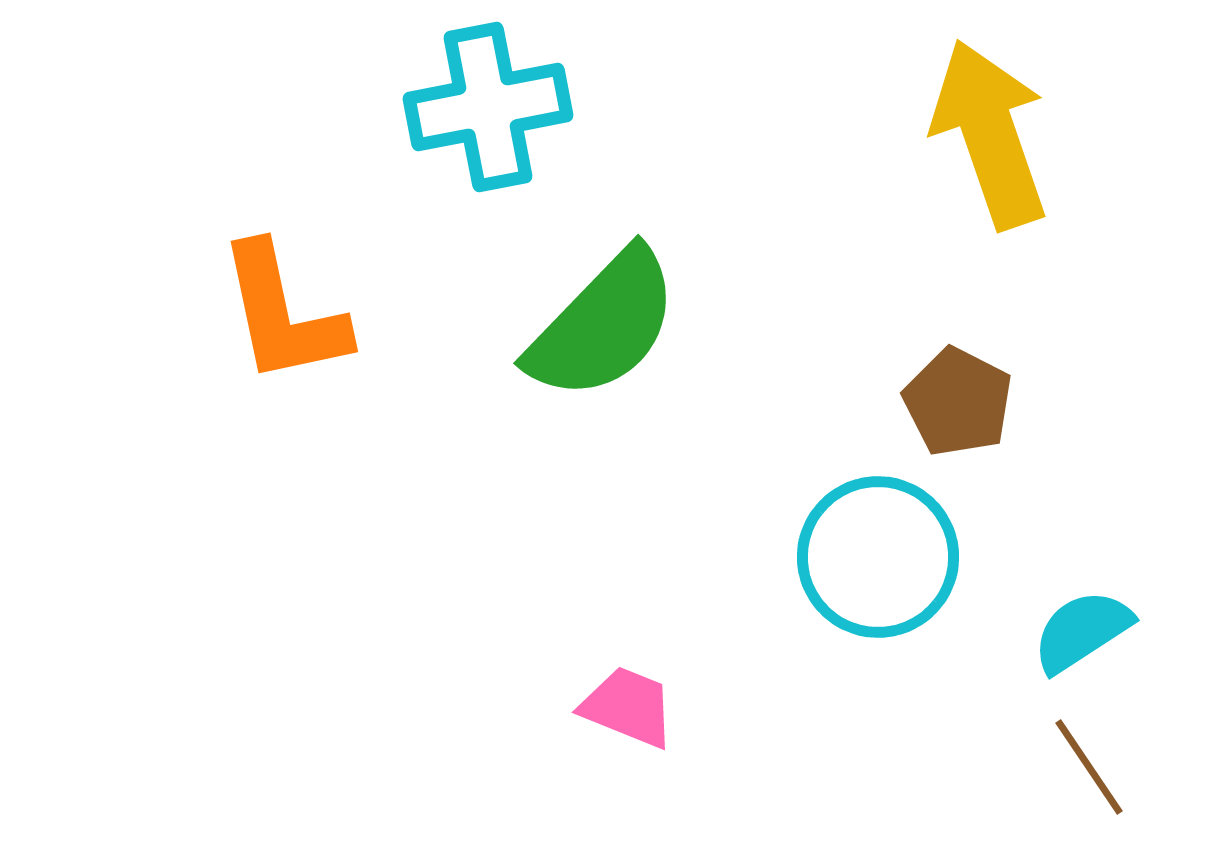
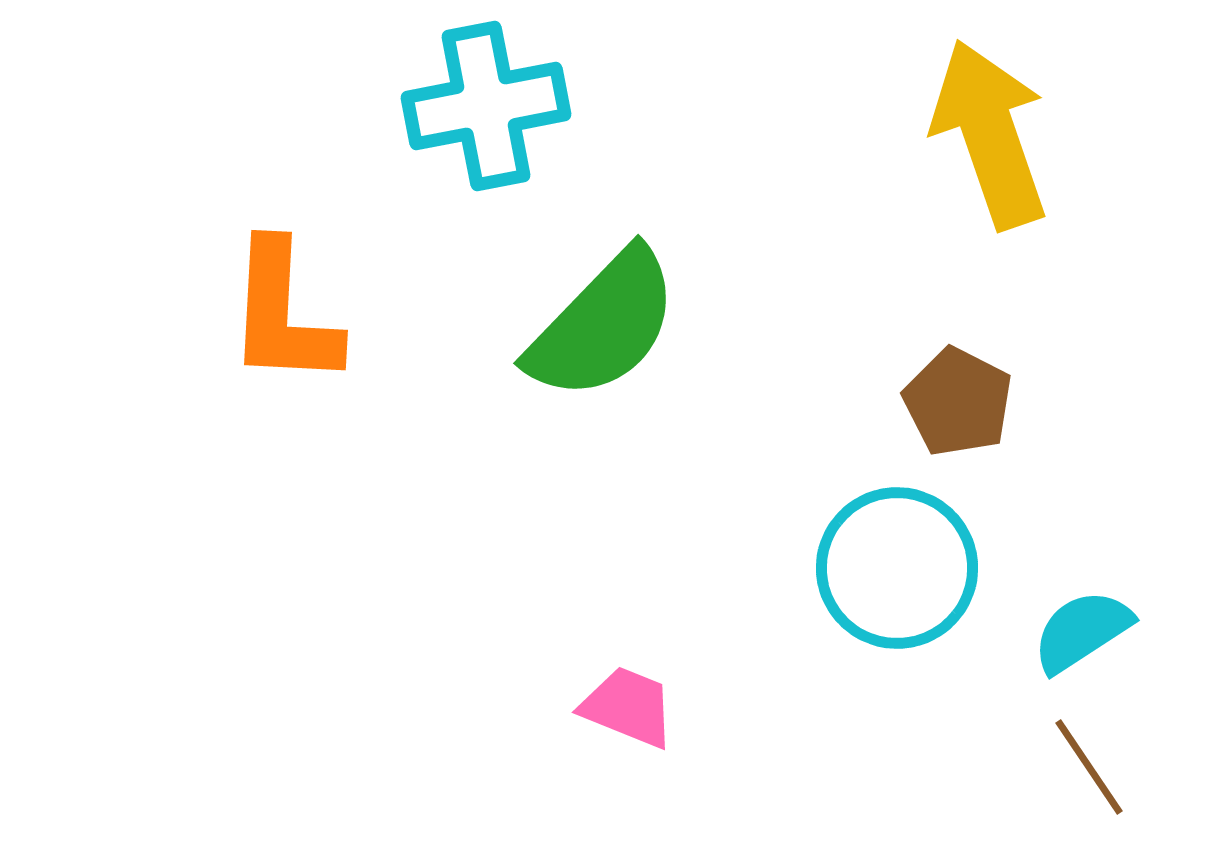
cyan cross: moved 2 px left, 1 px up
orange L-shape: rotated 15 degrees clockwise
cyan circle: moved 19 px right, 11 px down
